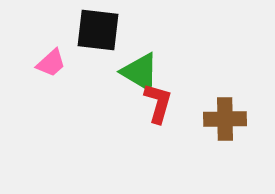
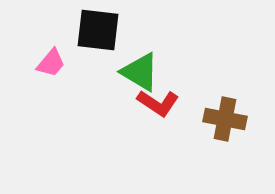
pink trapezoid: rotated 8 degrees counterclockwise
red L-shape: rotated 108 degrees clockwise
brown cross: rotated 12 degrees clockwise
